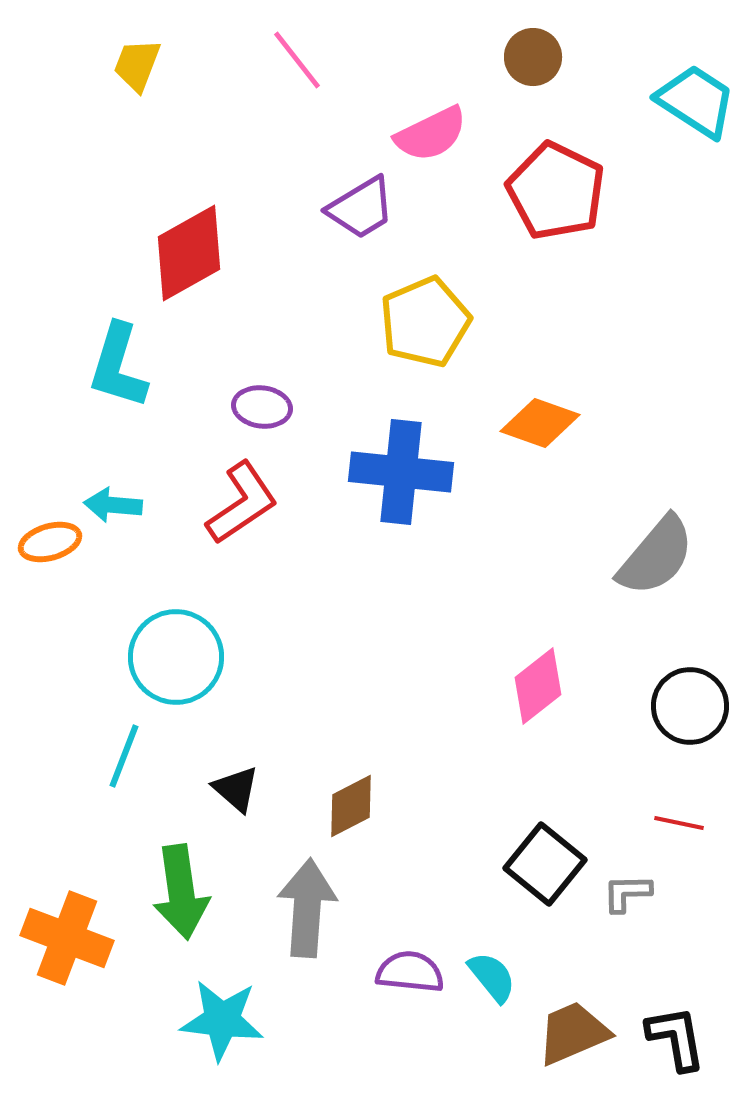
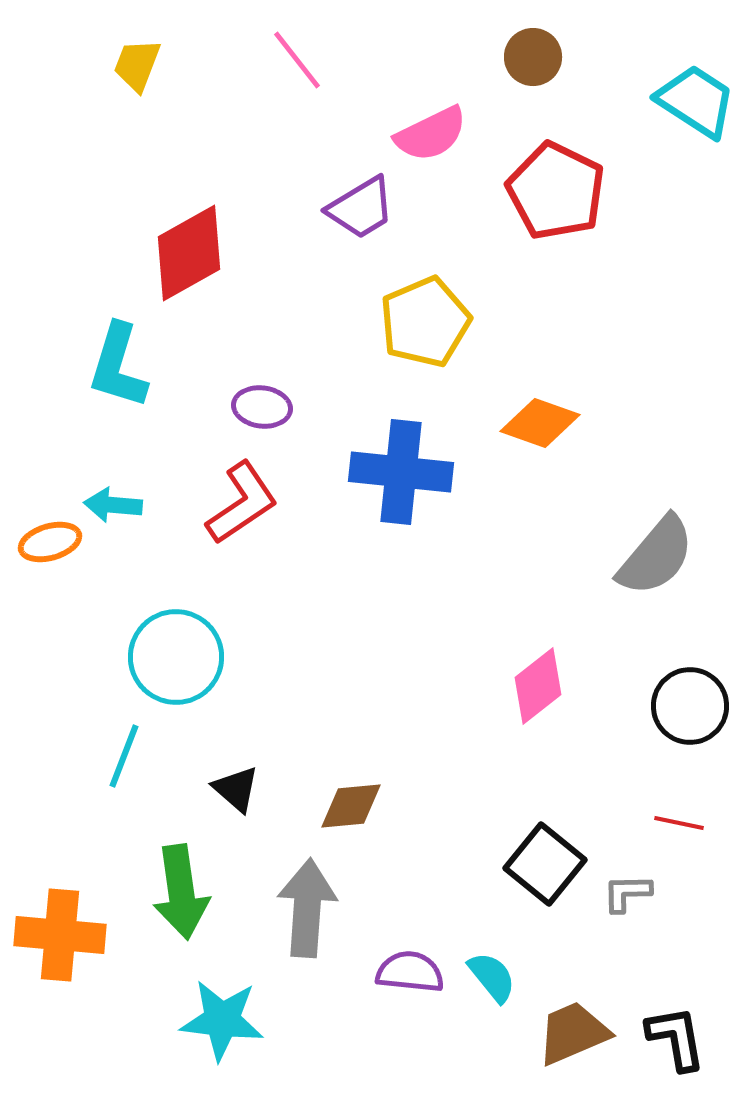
brown diamond: rotated 22 degrees clockwise
orange cross: moved 7 px left, 3 px up; rotated 16 degrees counterclockwise
